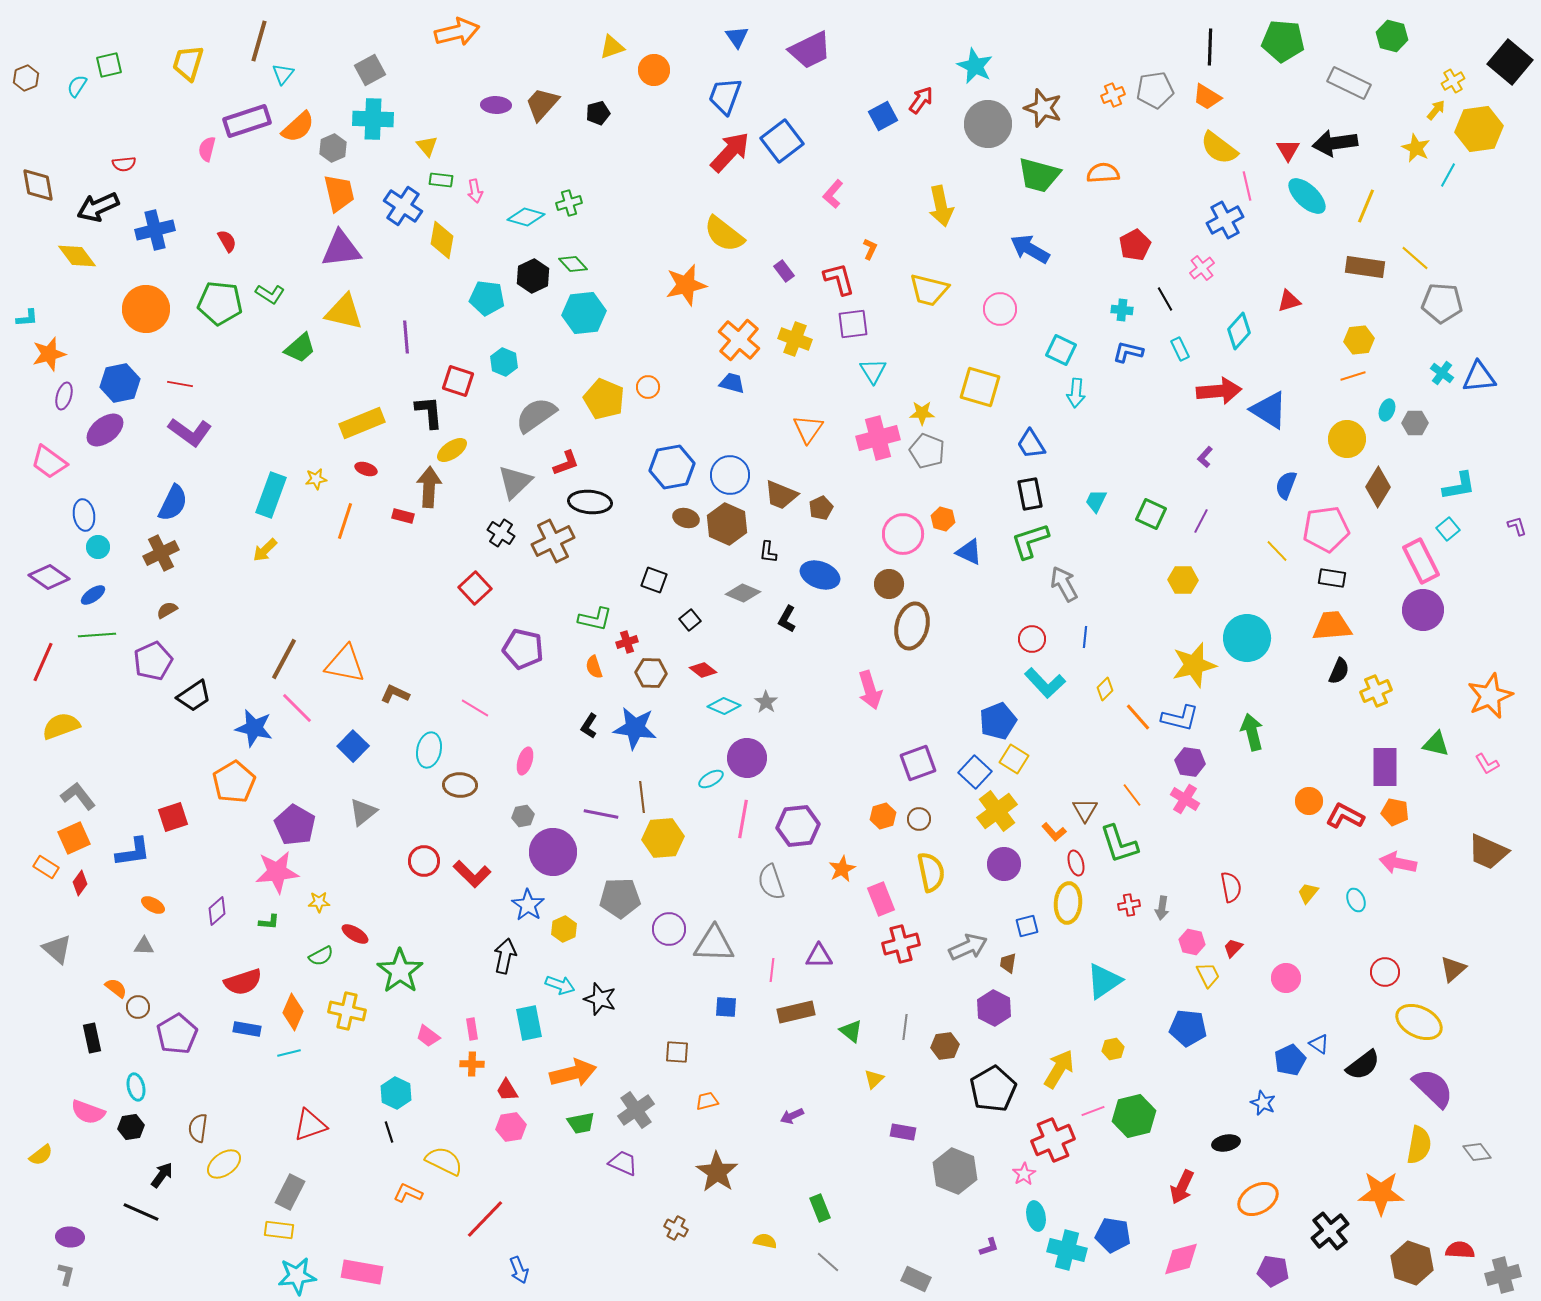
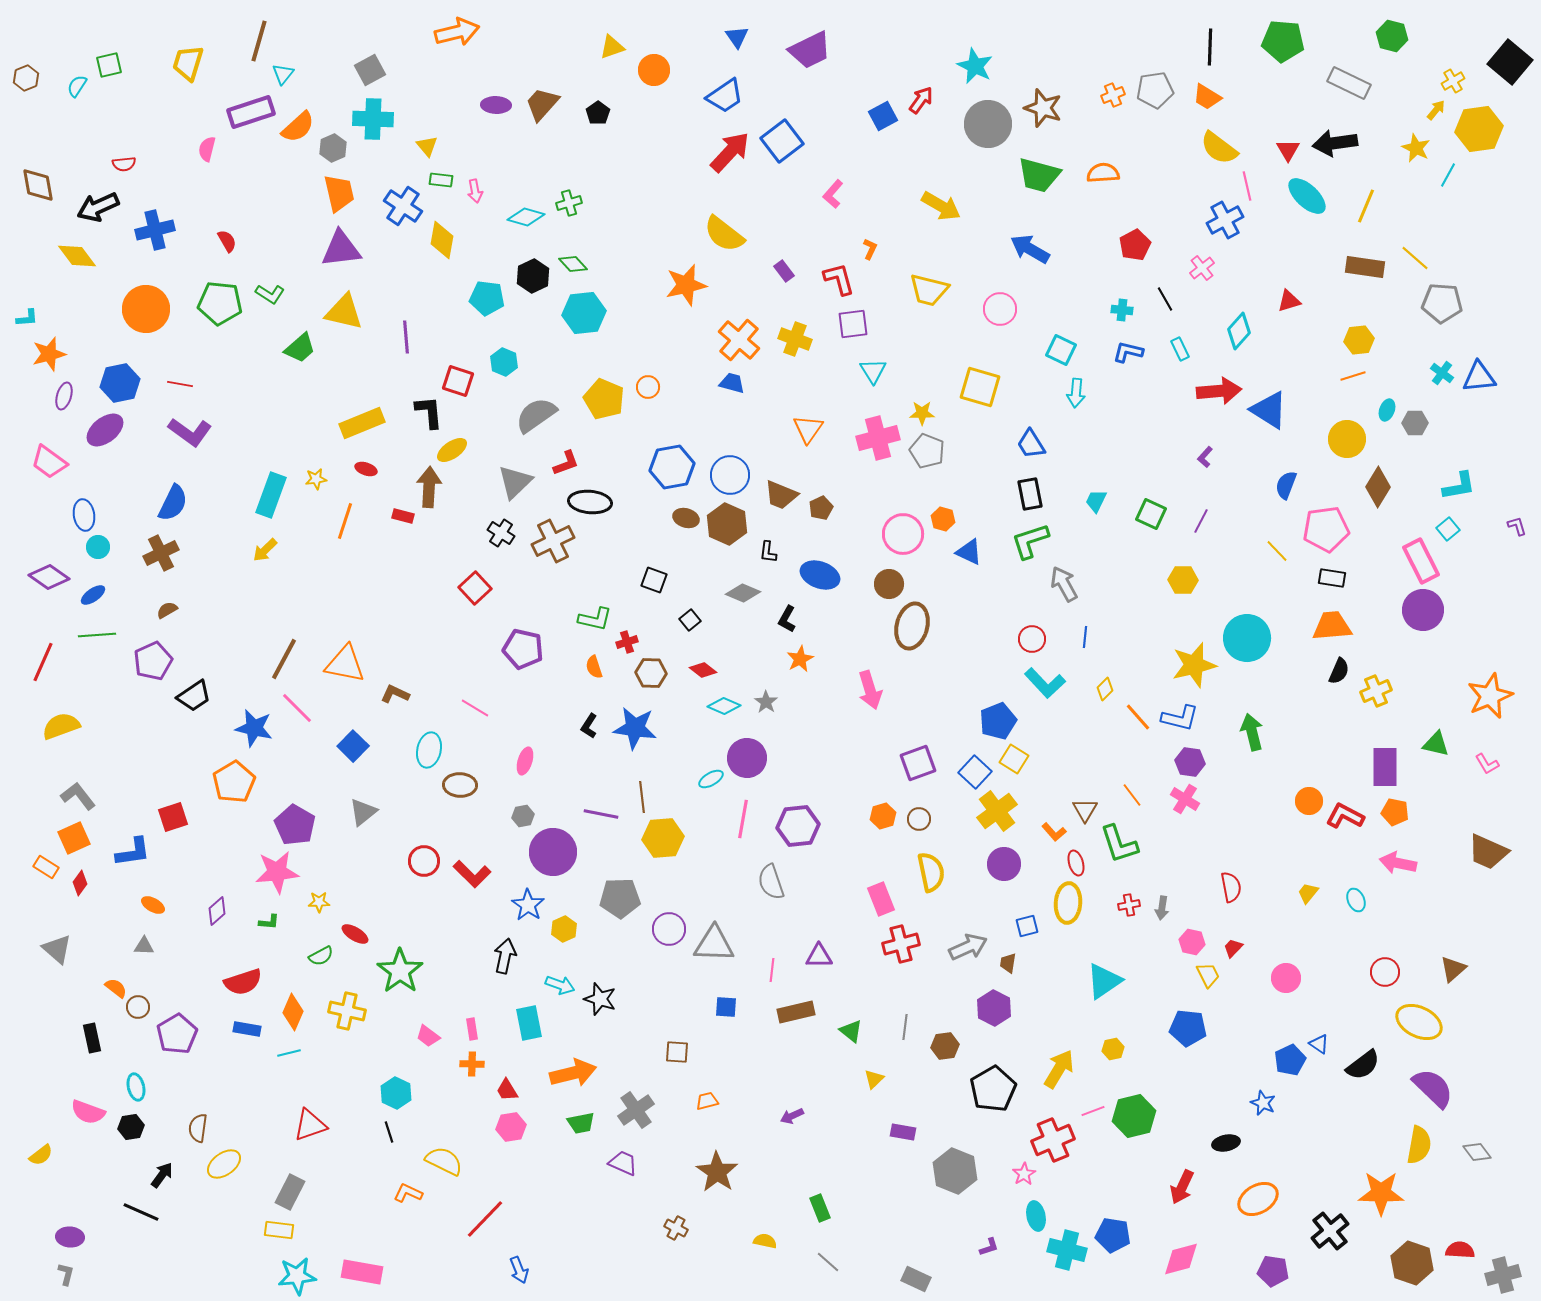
blue trapezoid at (725, 96): rotated 144 degrees counterclockwise
black pentagon at (598, 113): rotated 20 degrees counterclockwise
purple rectangle at (247, 121): moved 4 px right, 9 px up
yellow arrow at (941, 206): rotated 48 degrees counterclockwise
orange star at (842, 869): moved 42 px left, 210 px up
